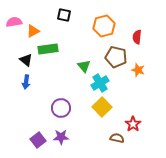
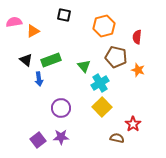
green rectangle: moved 3 px right, 11 px down; rotated 12 degrees counterclockwise
blue arrow: moved 13 px right, 3 px up; rotated 16 degrees counterclockwise
